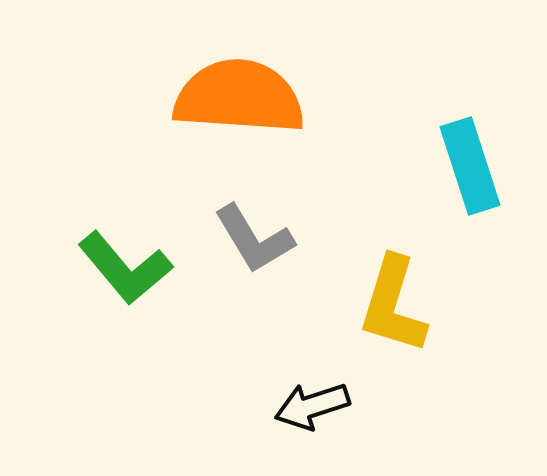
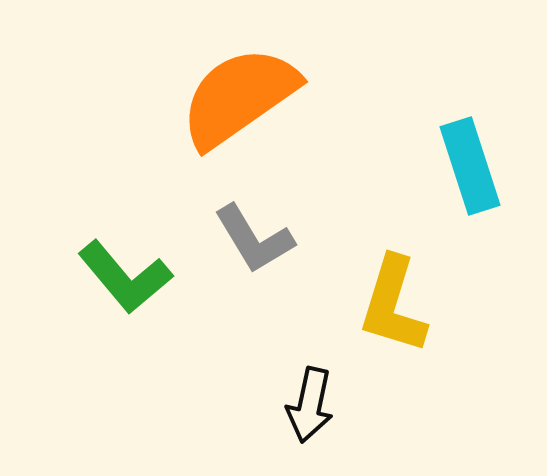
orange semicircle: rotated 39 degrees counterclockwise
green L-shape: moved 9 px down
black arrow: moved 2 px left, 1 px up; rotated 60 degrees counterclockwise
